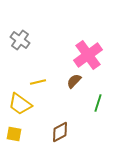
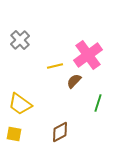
gray cross: rotated 12 degrees clockwise
yellow line: moved 17 px right, 16 px up
